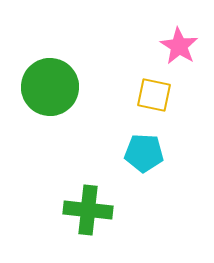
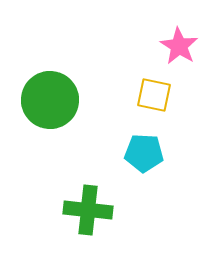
green circle: moved 13 px down
